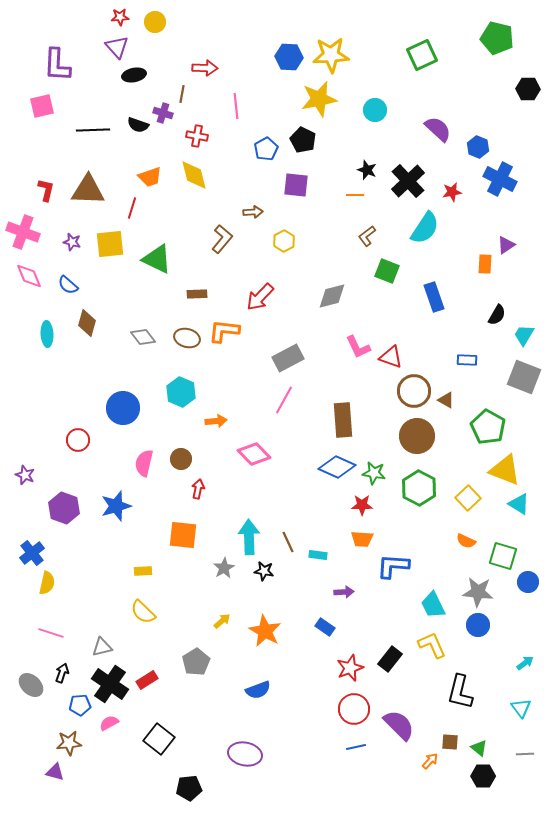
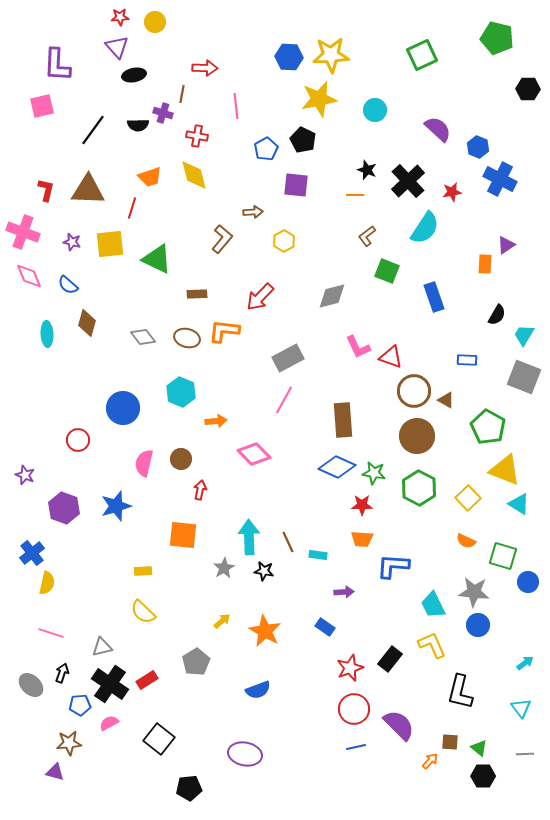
black semicircle at (138, 125): rotated 20 degrees counterclockwise
black line at (93, 130): rotated 52 degrees counterclockwise
red arrow at (198, 489): moved 2 px right, 1 px down
gray star at (478, 592): moved 4 px left
